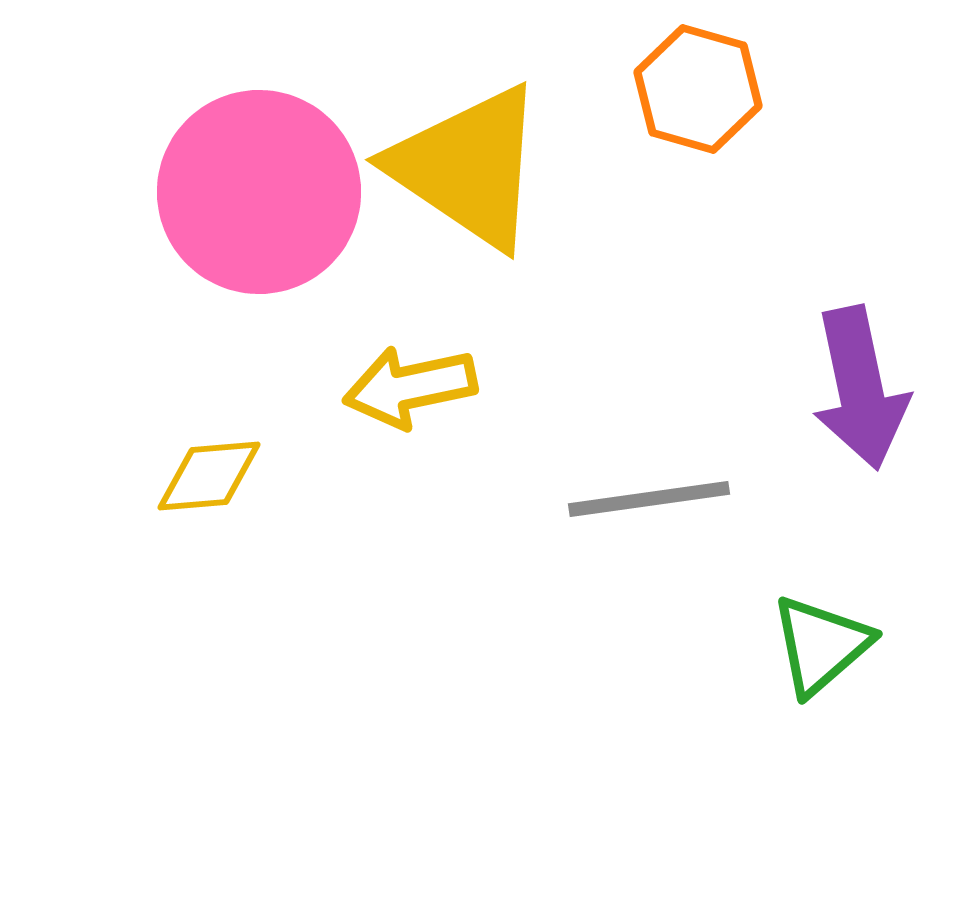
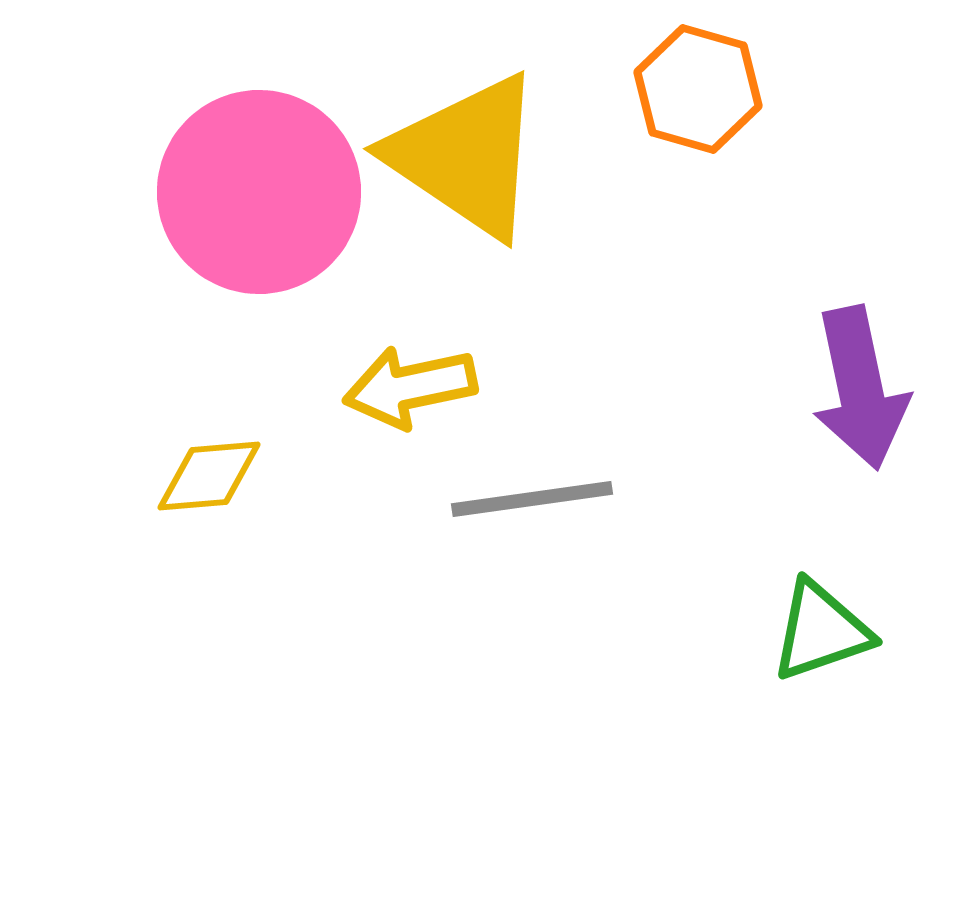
yellow triangle: moved 2 px left, 11 px up
gray line: moved 117 px left
green triangle: moved 14 px up; rotated 22 degrees clockwise
